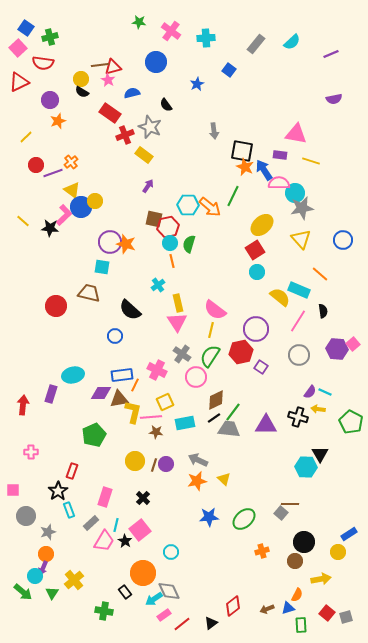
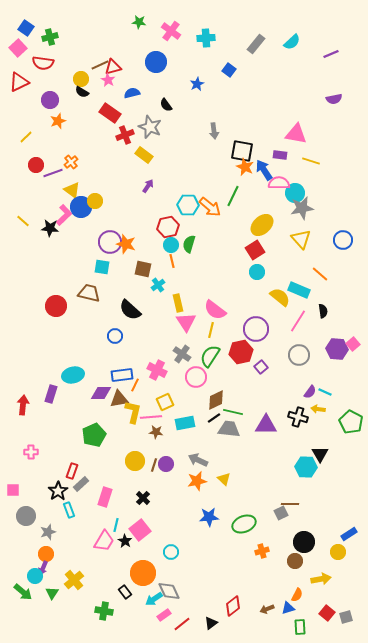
brown line at (100, 65): rotated 18 degrees counterclockwise
brown square at (154, 219): moved 11 px left, 50 px down
cyan circle at (170, 243): moved 1 px right, 2 px down
pink triangle at (177, 322): moved 9 px right
purple square at (261, 367): rotated 16 degrees clockwise
green line at (233, 412): rotated 66 degrees clockwise
gray square at (281, 513): rotated 24 degrees clockwise
green ellipse at (244, 519): moved 5 px down; rotated 20 degrees clockwise
gray rectangle at (91, 523): moved 10 px left, 39 px up
green rectangle at (301, 625): moved 1 px left, 2 px down
